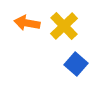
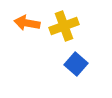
yellow cross: rotated 24 degrees clockwise
